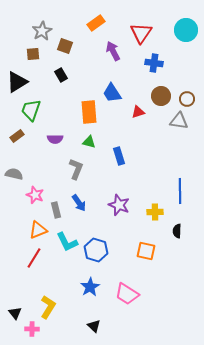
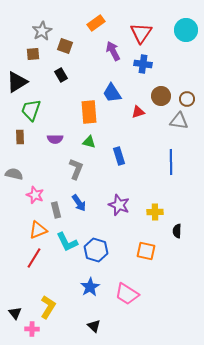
blue cross at (154, 63): moved 11 px left, 1 px down
brown rectangle at (17, 136): moved 3 px right, 1 px down; rotated 56 degrees counterclockwise
blue line at (180, 191): moved 9 px left, 29 px up
